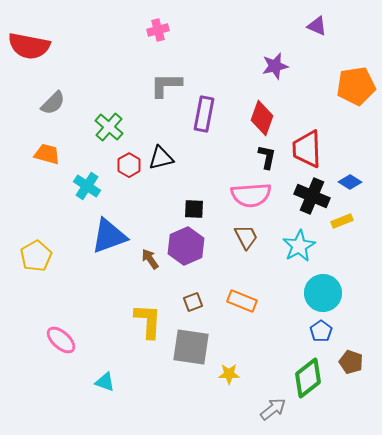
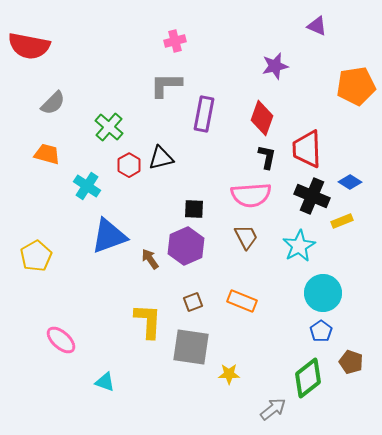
pink cross: moved 17 px right, 11 px down
